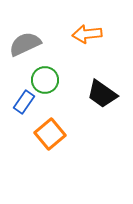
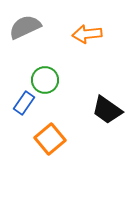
gray semicircle: moved 17 px up
black trapezoid: moved 5 px right, 16 px down
blue rectangle: moved 1 px down
orange square: moved 5 px down
